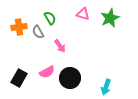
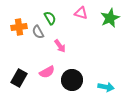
pink triangle: moved 2 px left, 1 px up
black circle: moved 2 px right, 2 px down
cyan arrow: rotated 98 degrees counterclockwise
